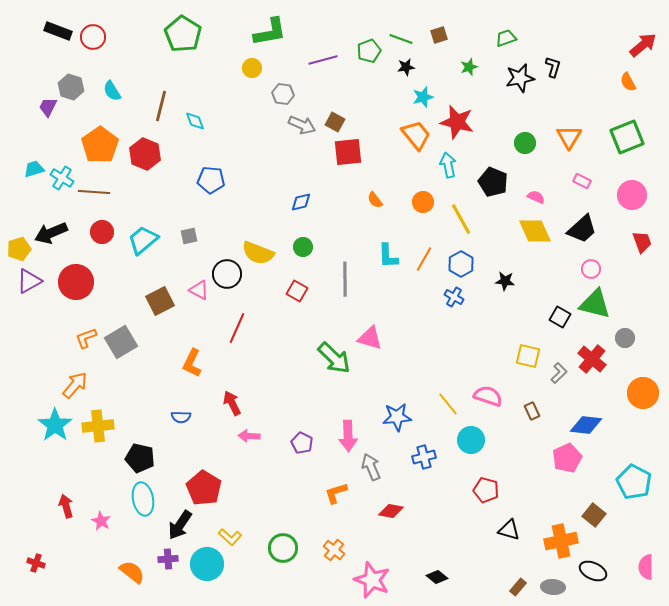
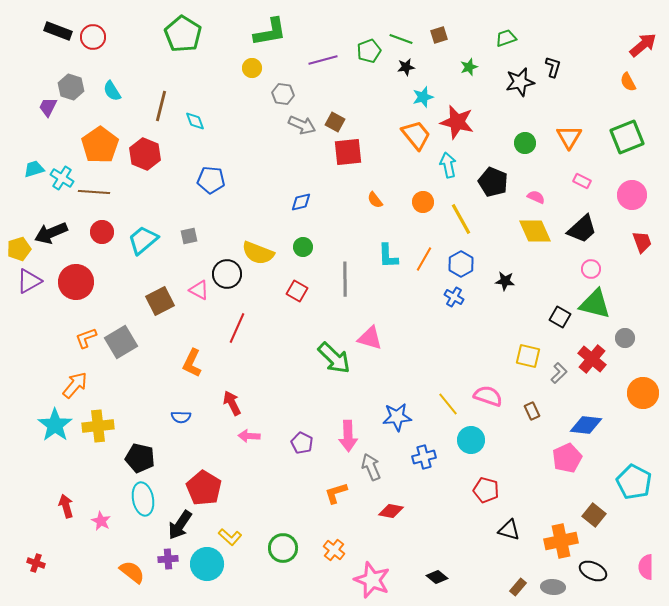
black star at (520, 78): moved 4 px down
